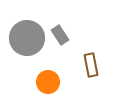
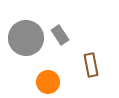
gray circle: moved 1 px left
